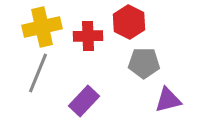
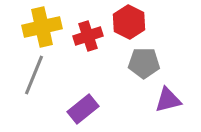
red cross: rotated 16 degrees counterclockwise
gray line: moved 4 px left, 2 px down
purple rectangle: moved 1 px left, 8 px down; rotated 8 degrees clockwise
